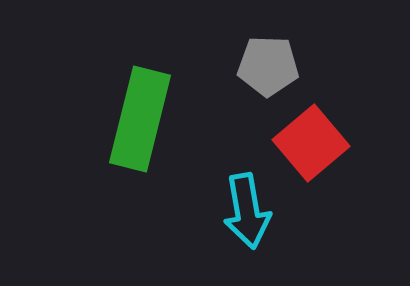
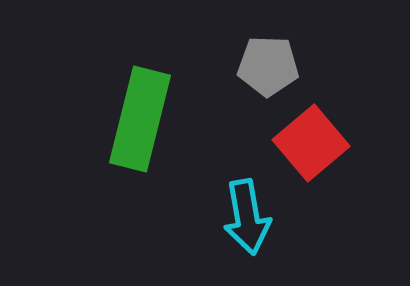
cyan arrow: moved 6 px down
